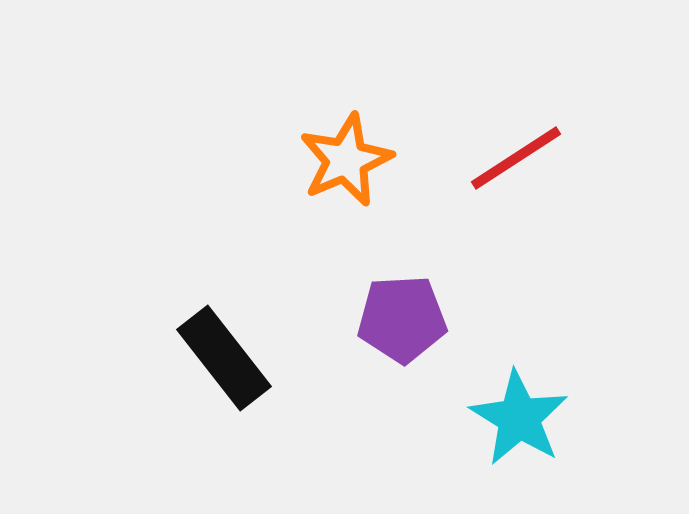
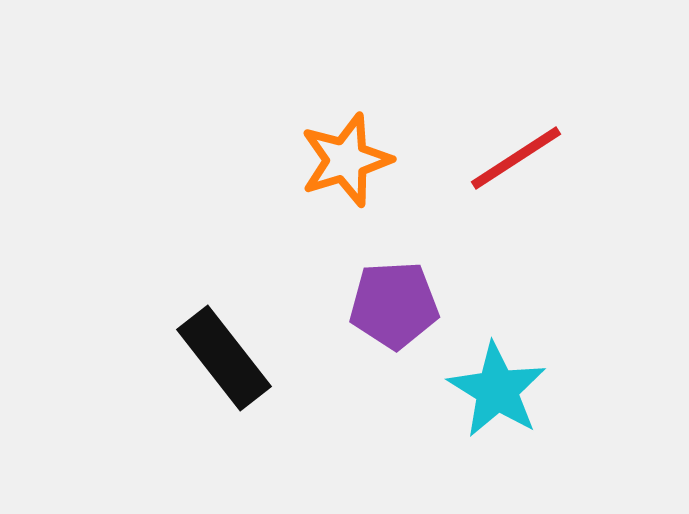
orange star: rotated 6 degrees clockwise
purple pentagon: moved 8 px left, 14 px up
cyan star: moved 22 px left, 28 px up
